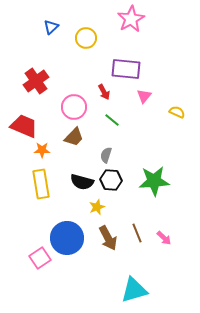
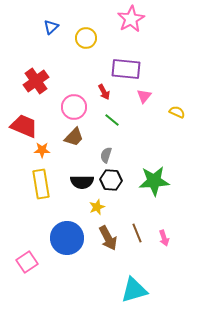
black semicircle: rotated 15 degrees counterclockwise
pink arrow: rotated 28 degrees clockwise
pink square: moved 13 px left, 4 px down
